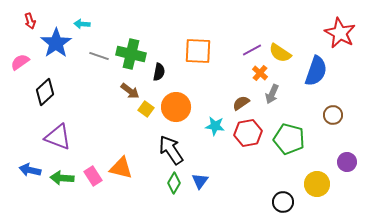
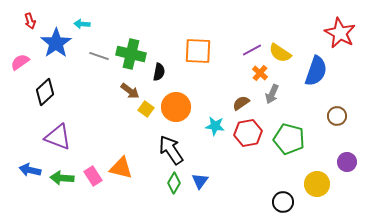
brown circle: moved 4 px right, 1 px down
